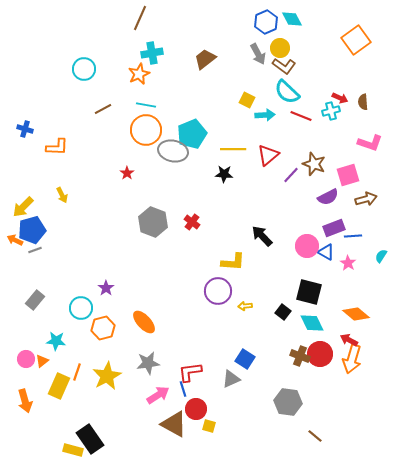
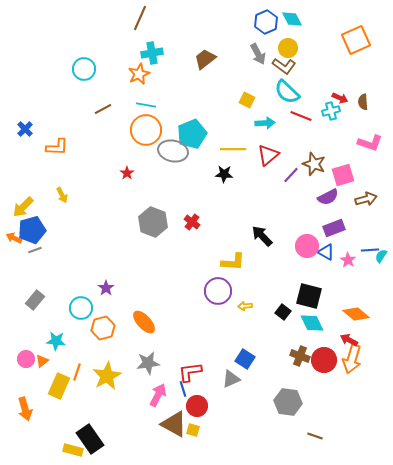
orange square at (356, 40): rotated 12 degrees clockwise
yellow circle at (280, 48): moved 8 px right
cyan arrow at (265, 115): moved 8 px down
blue cross at (25, 129): rotated 28 degrees clockwise
pink square at (348, 175): moved 5 px left
blue line at (353, 236): moved 17 px right, 14 px down
orange arrow at (15, 240): moved 1 px left, 2 px up
pink star at (348, 263): moved 3 px up
black square at (309, 292): moved 4 px down
red circle at (320, 354): moved 4 px right, 6 px down
pink arrow at (158, 395): rotated 30 degrees counterclockwise
orange arrow at (25, 401): moved 8 px down
red circle at (196, 409): moved 1 px right, 3 px up
yellow square at (209, 426): moved 16 px left, 4 px down
brown line at (315, 436): rotated 21 degrees counterclockwise
